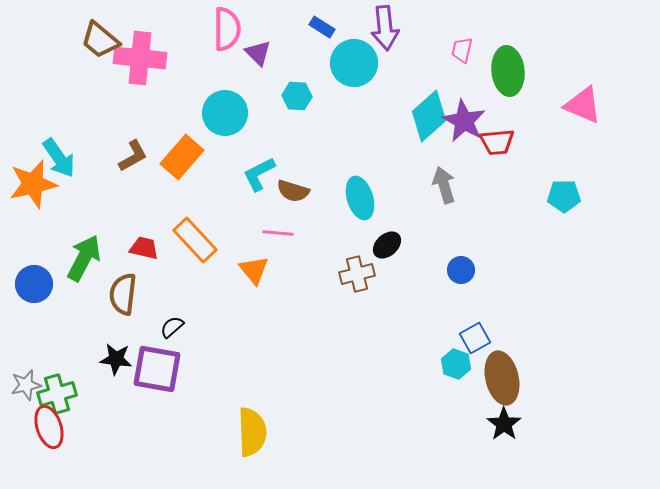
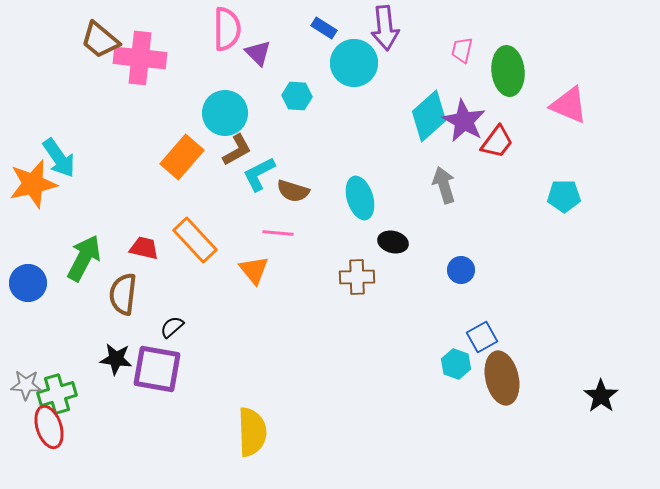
blue rectangle at (322, 27): moved 2 px right, 1 px down
pink triangle at (583, 105): moved 14 px left
red trapezoid at (497, 142): rotated 48 degrees counterclockwise
brown L-shape at (133, 156): moved 104 px right, 6 px up
black ellipse at (387, 245): moved 6 px right, 3 px up; rotated 56 degrees clockwise
brown cross at (357, 274): moved 3 px down; rotated 12 degrees clockwise
blue circle at (34, 284): moved 6 px left, 1 px up
blue square at (475, 338): moved 7 px right, 1 px up
gray star at (26, 385): rotated 16 degrees clockwise
black star at (504, 424): moved 97 px right, 28 px up
